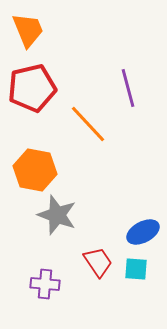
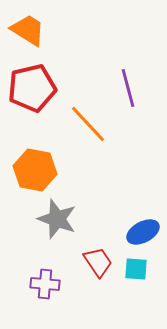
orange trapezoid: rotated 36 degrees counterclockwise
gray star: moved 4 px down
